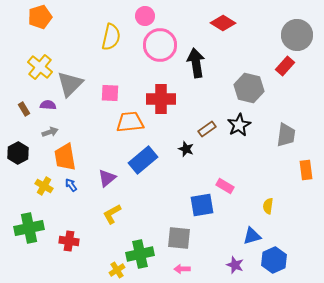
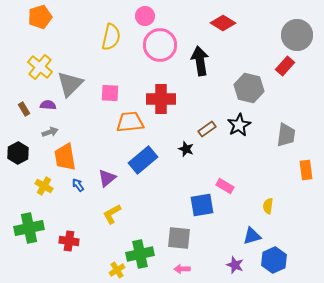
black arrow at (196, 63): moved 4 px right, 2 px up
blue arrow at (71, 185): moved 7 px right
